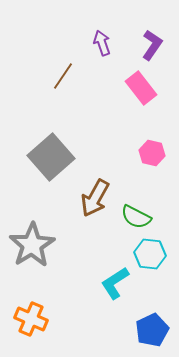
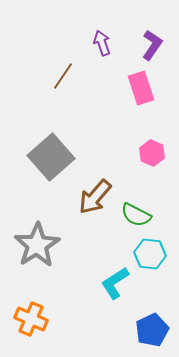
pink rectangle: rotated 20 degrees clockwise
pink hexagon: rotated 10 degrees clockwise
brown arrow: moved 1 px up; rotated 12 degrees clockwise
green semicircle: moved 2 px up
gray star: moved 5 px right
